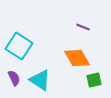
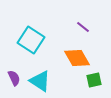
purple line: rotated 16 degrees clockwise
cyan square: moved 12 px right, 6 px up
cyan triangle: moved 1 px down
